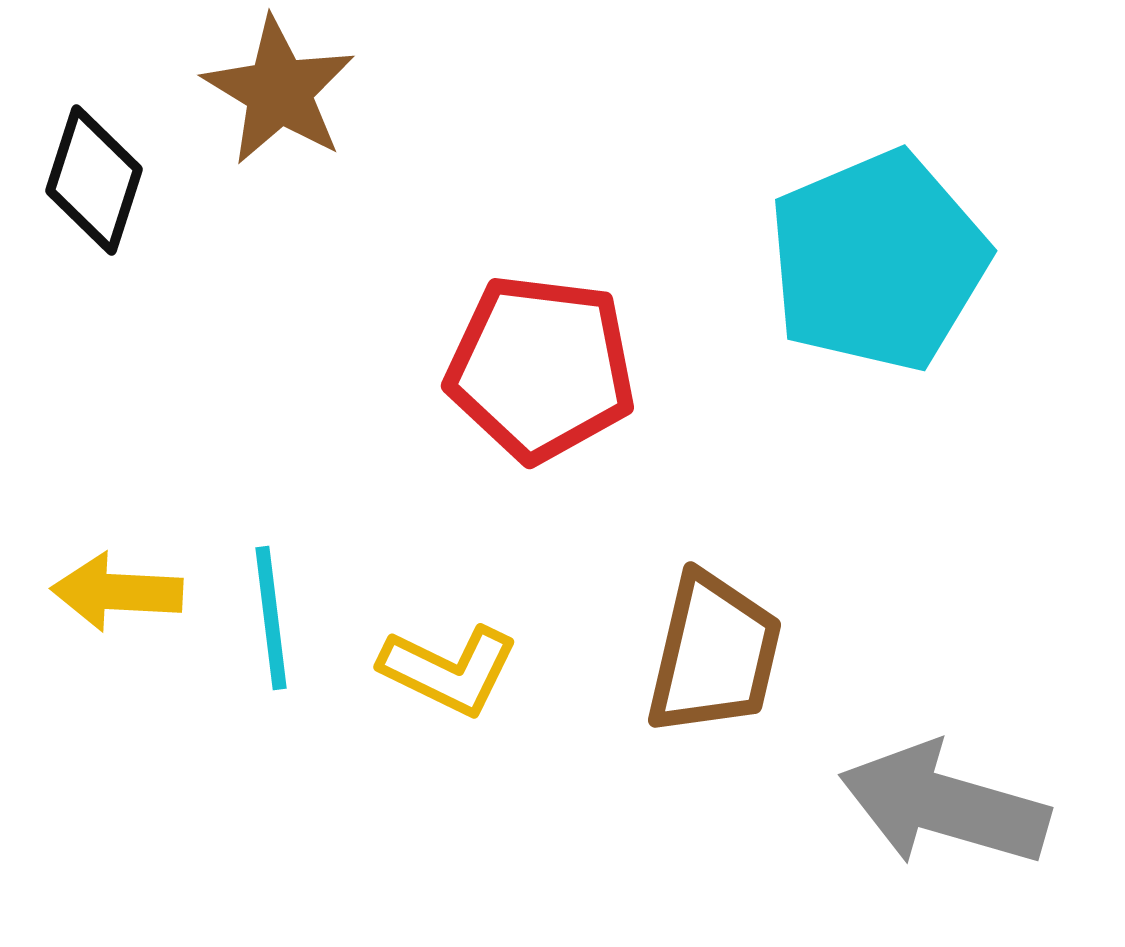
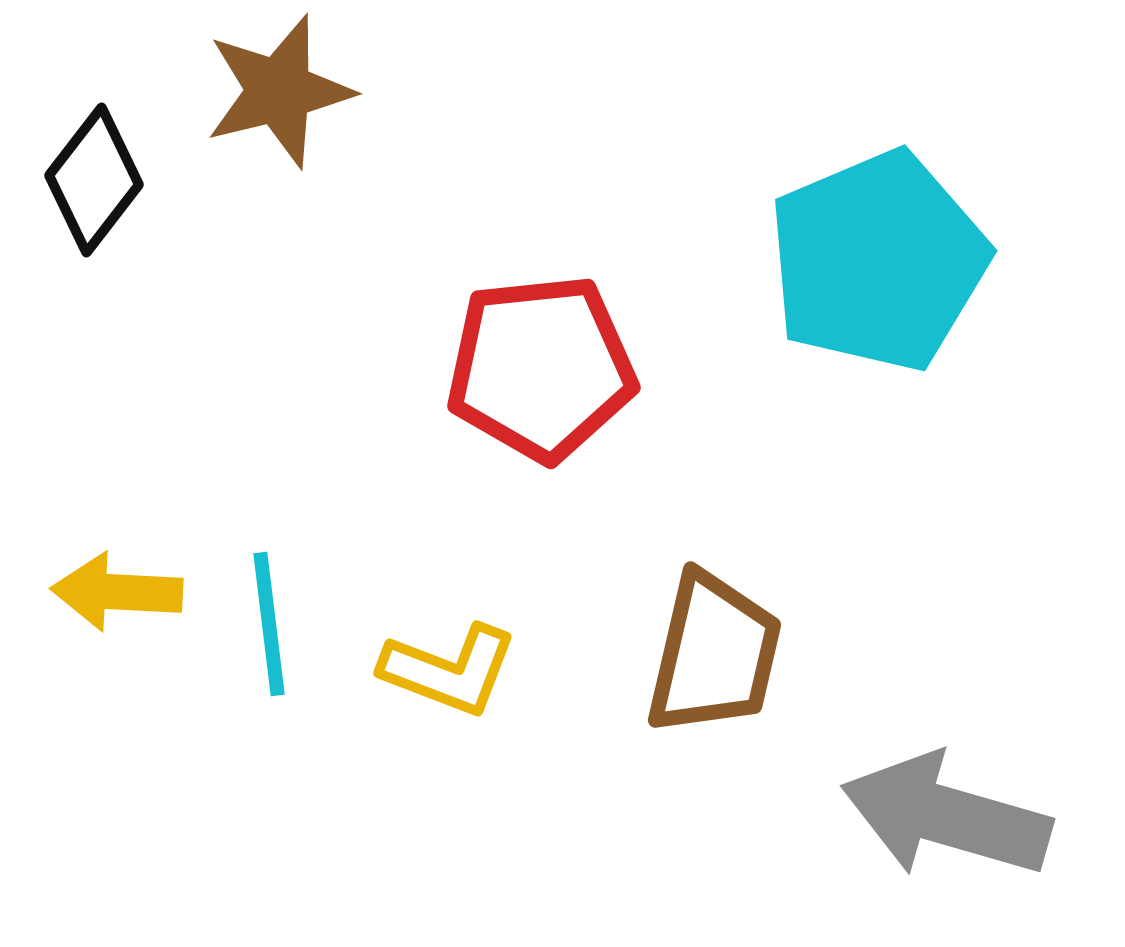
brown star: rotated 27 degrees clockwise
black diamond: rotated 20 degrees clockwise
red pentagon: rotated 13 degrees counterclockwise
cyan line: moved 2 px left, 6 px down
yellow L-shape: rotated 5 degrees counterclockwise
gray arrow: moved 2 px right, 11 px down
